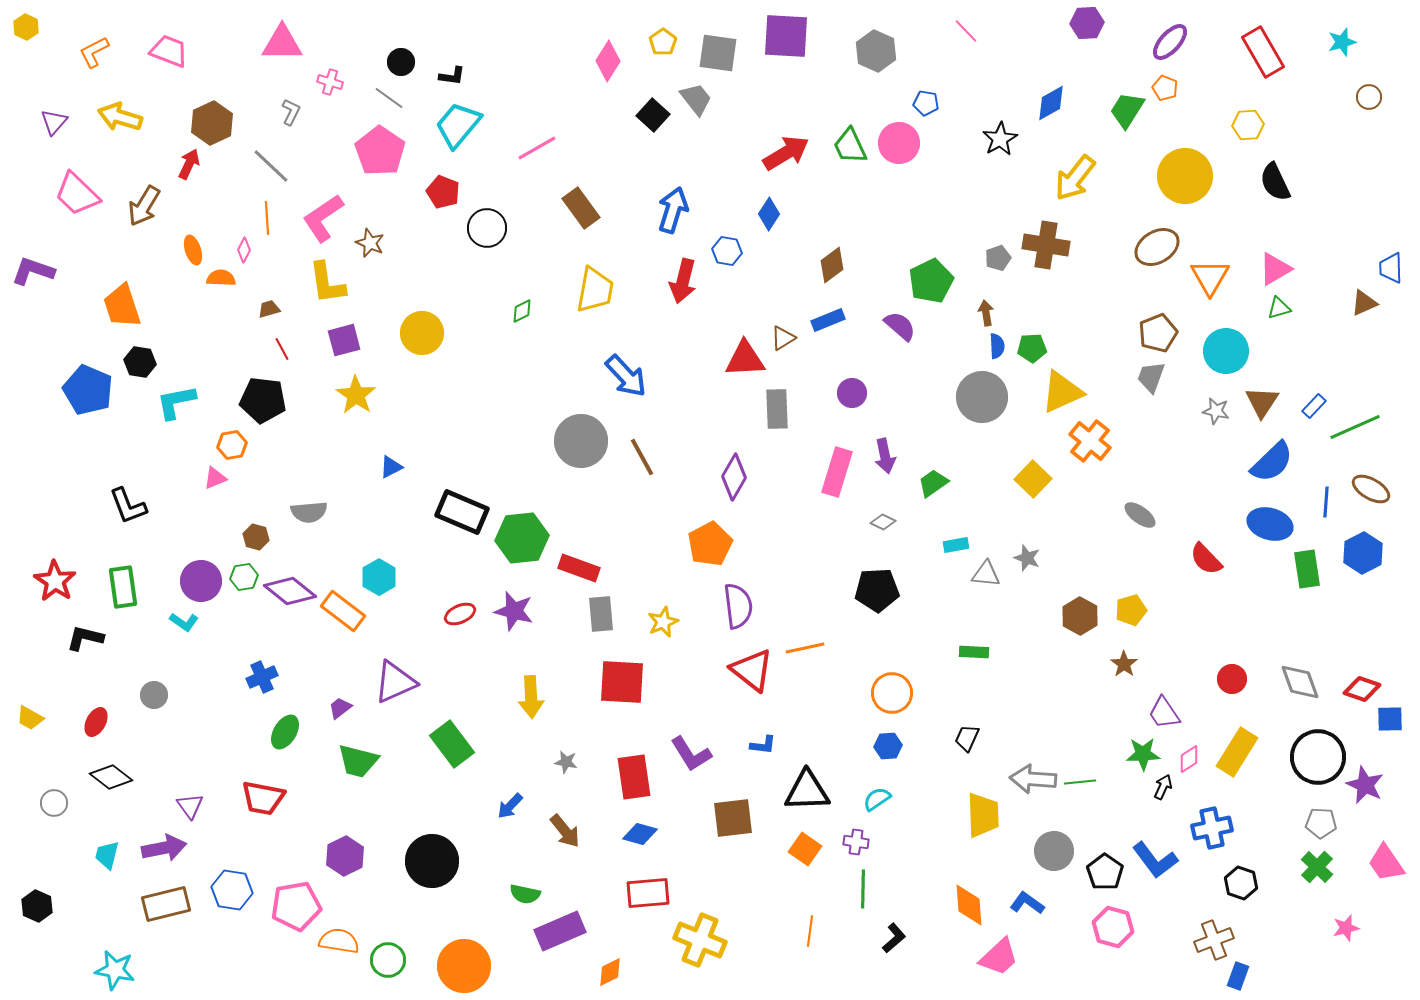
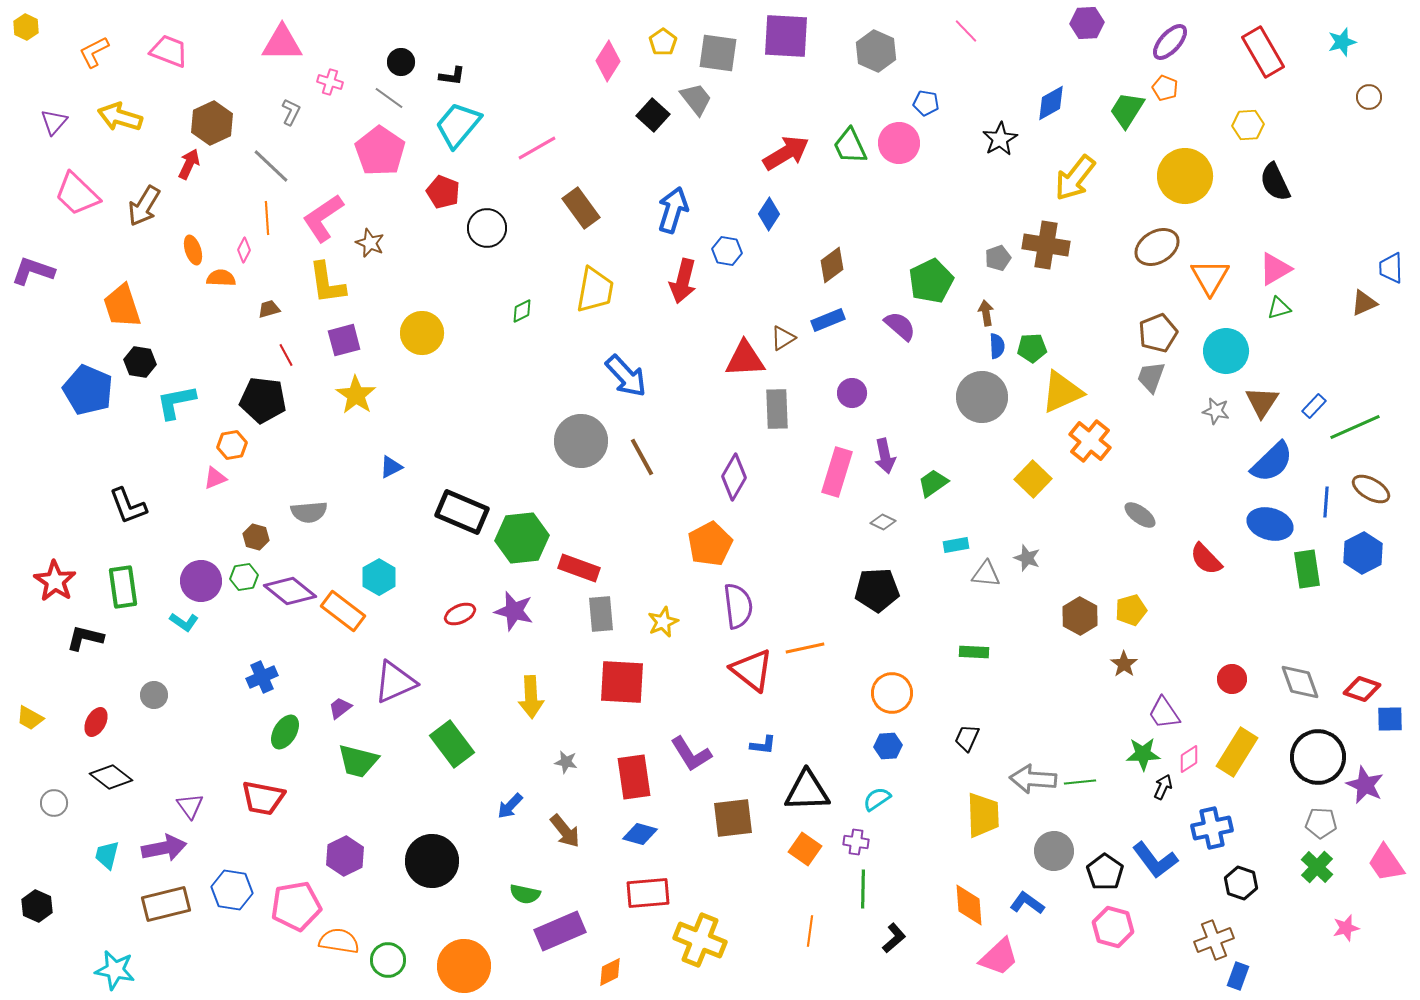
red line at (282, 349): moved 4 px right, 6 px down
